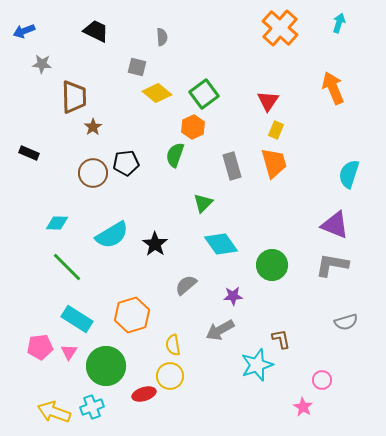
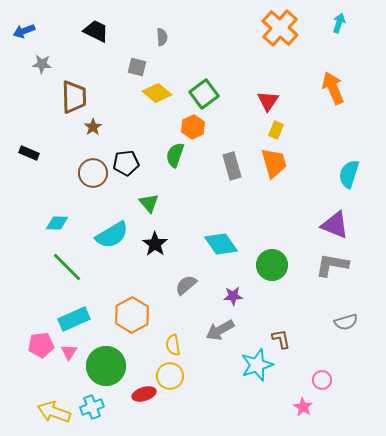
green triangle at (203, 203): moved 54 px left; rotated 25 degrees counterclockwise
orange hexagon at (132, 315): rotated 12 degrees counterclockwise
cyan rectangle at (77, 319): moved 3 px left; rotated 56 degrees counterclockwise
pink pentagon at (40, 347): moved 1 px right, 2 px up
